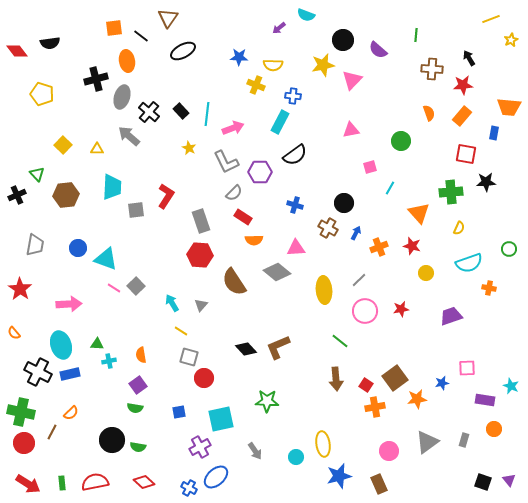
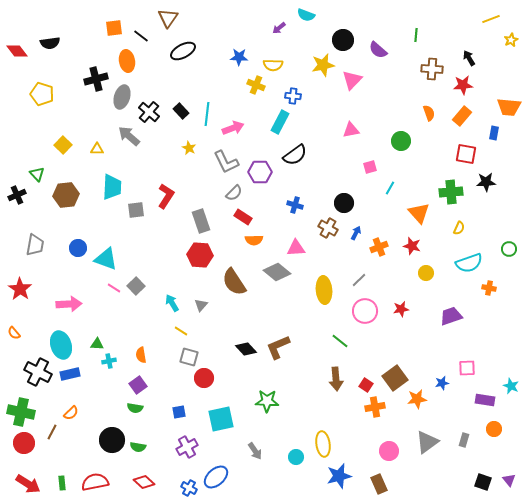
purple cross at (200, 447): moved 13 px left
